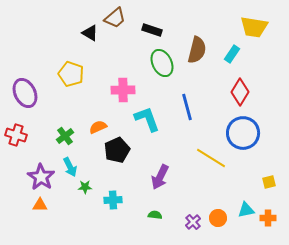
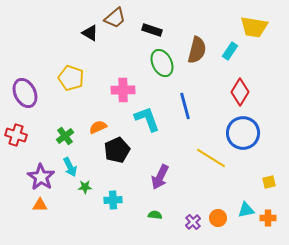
cyan rectangle: moved 2 px left, 3 px up
yellow pentagon: moved 4 px down
blue line: moved 2 px left, 1 px up
